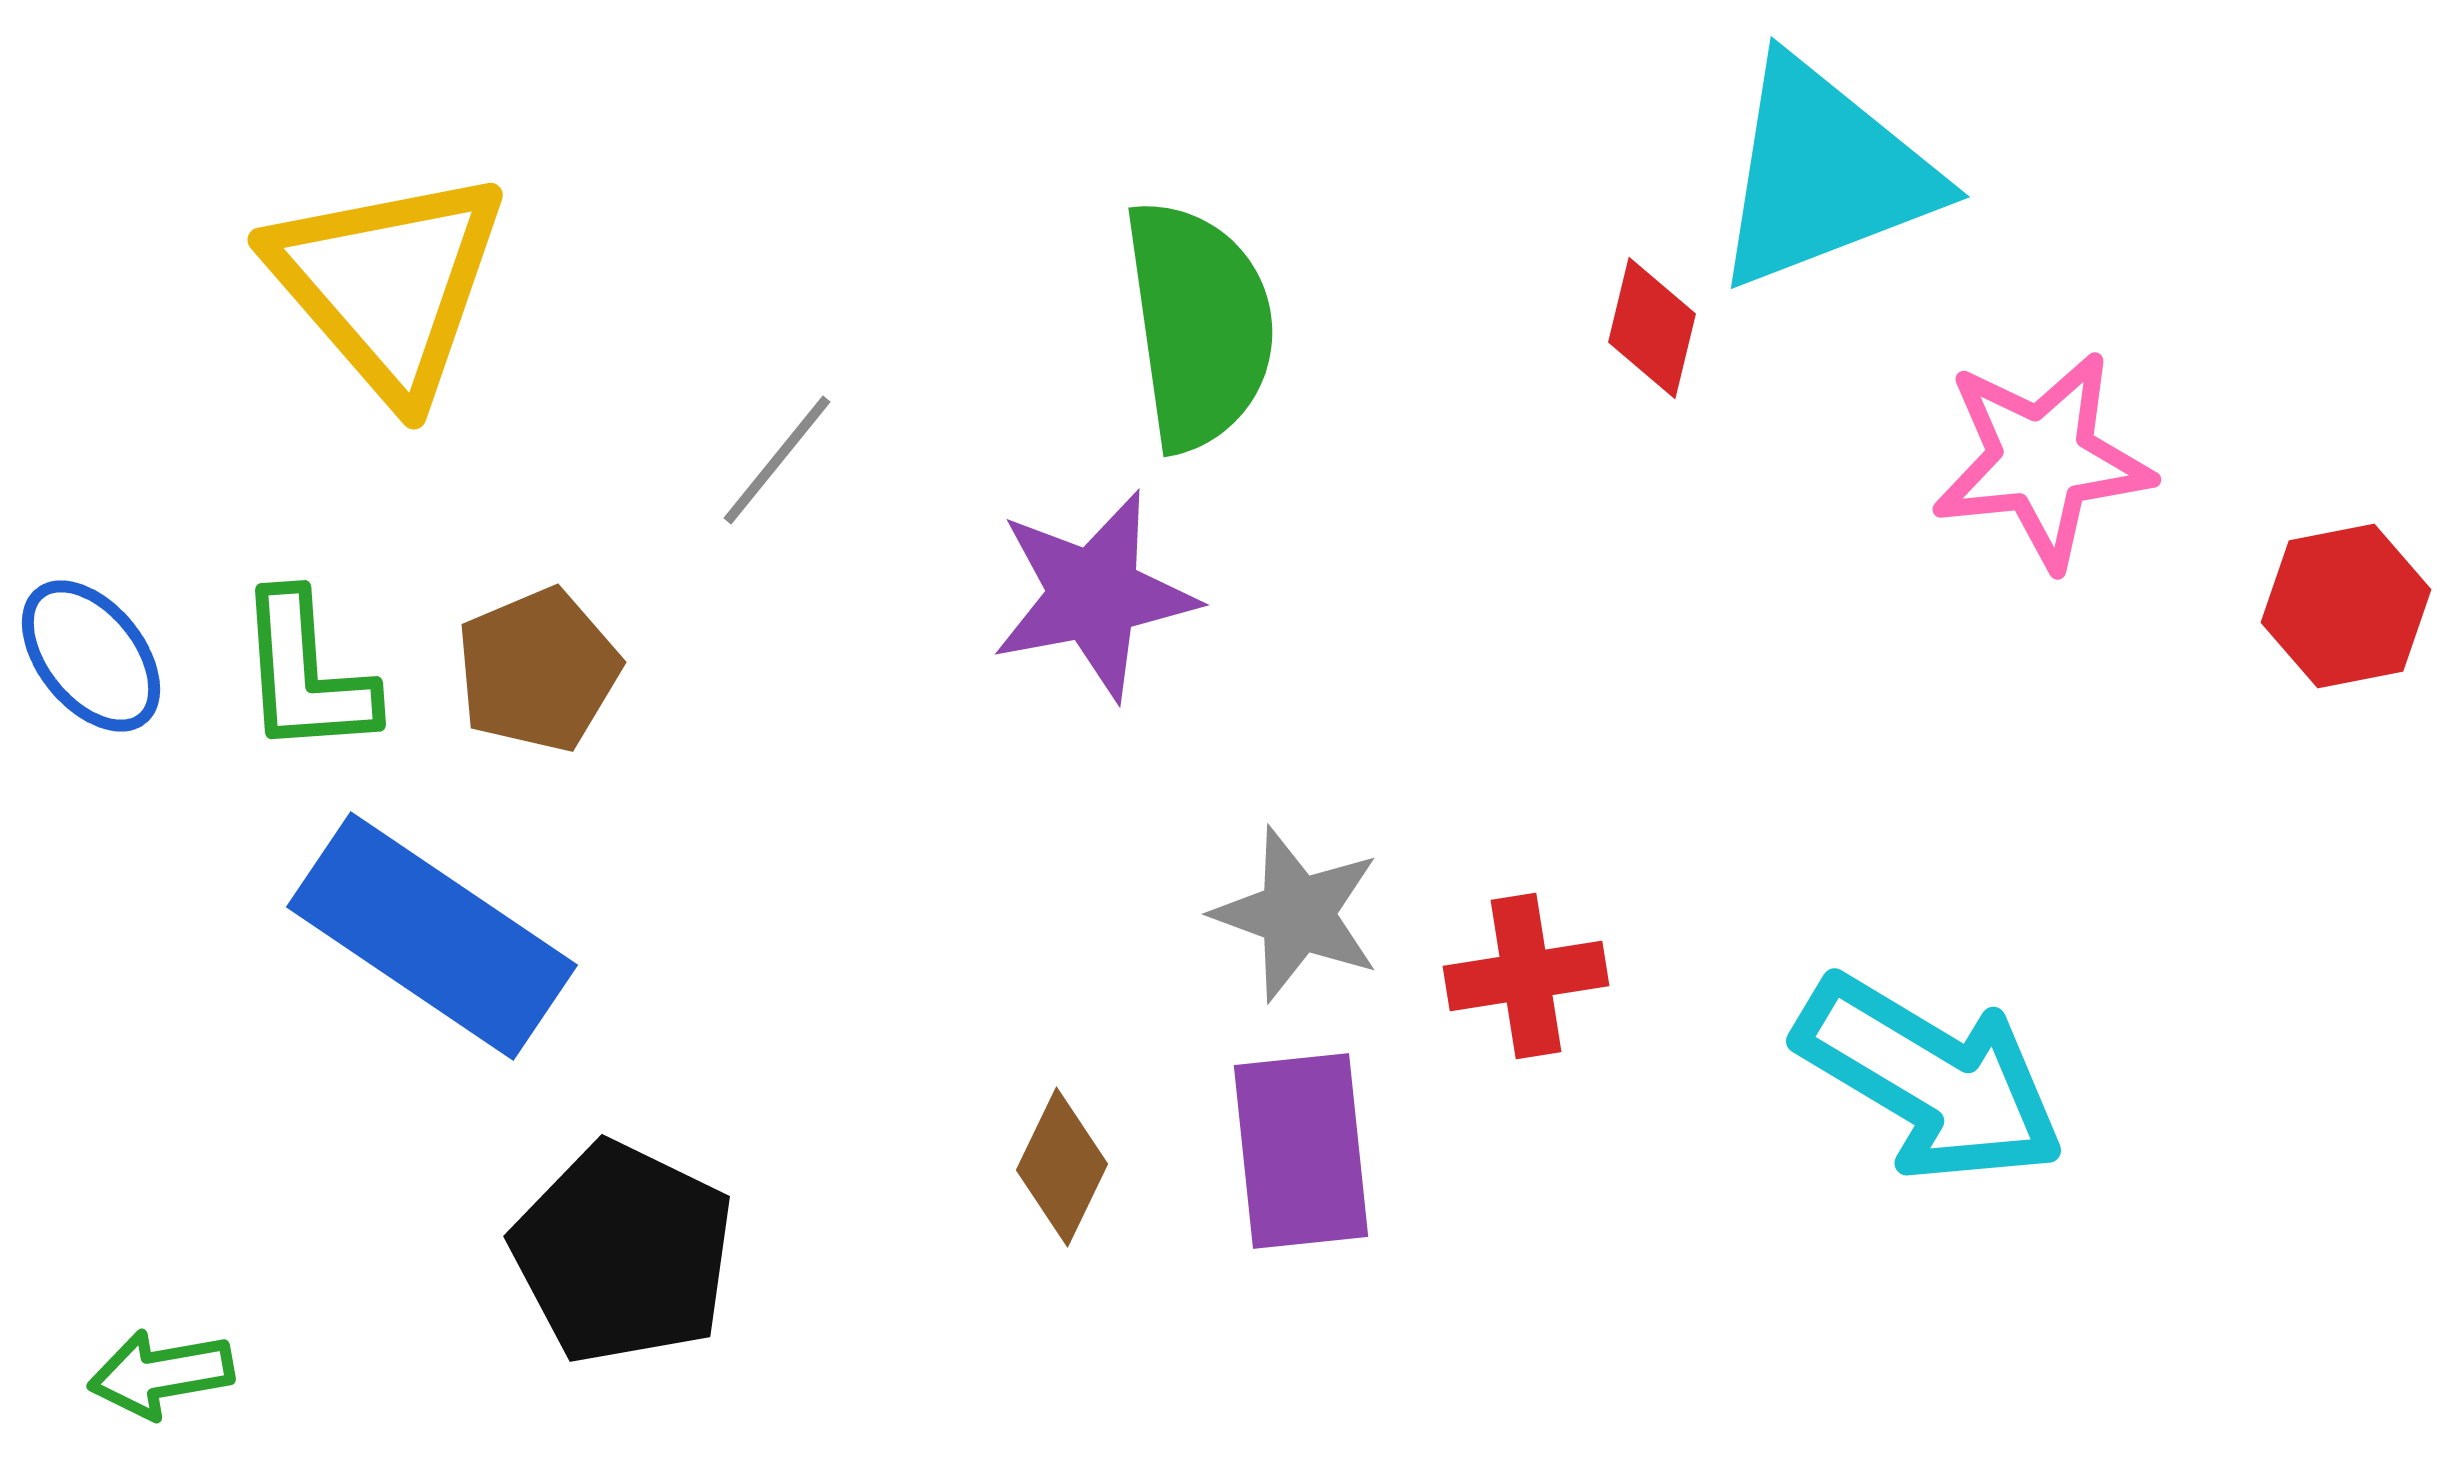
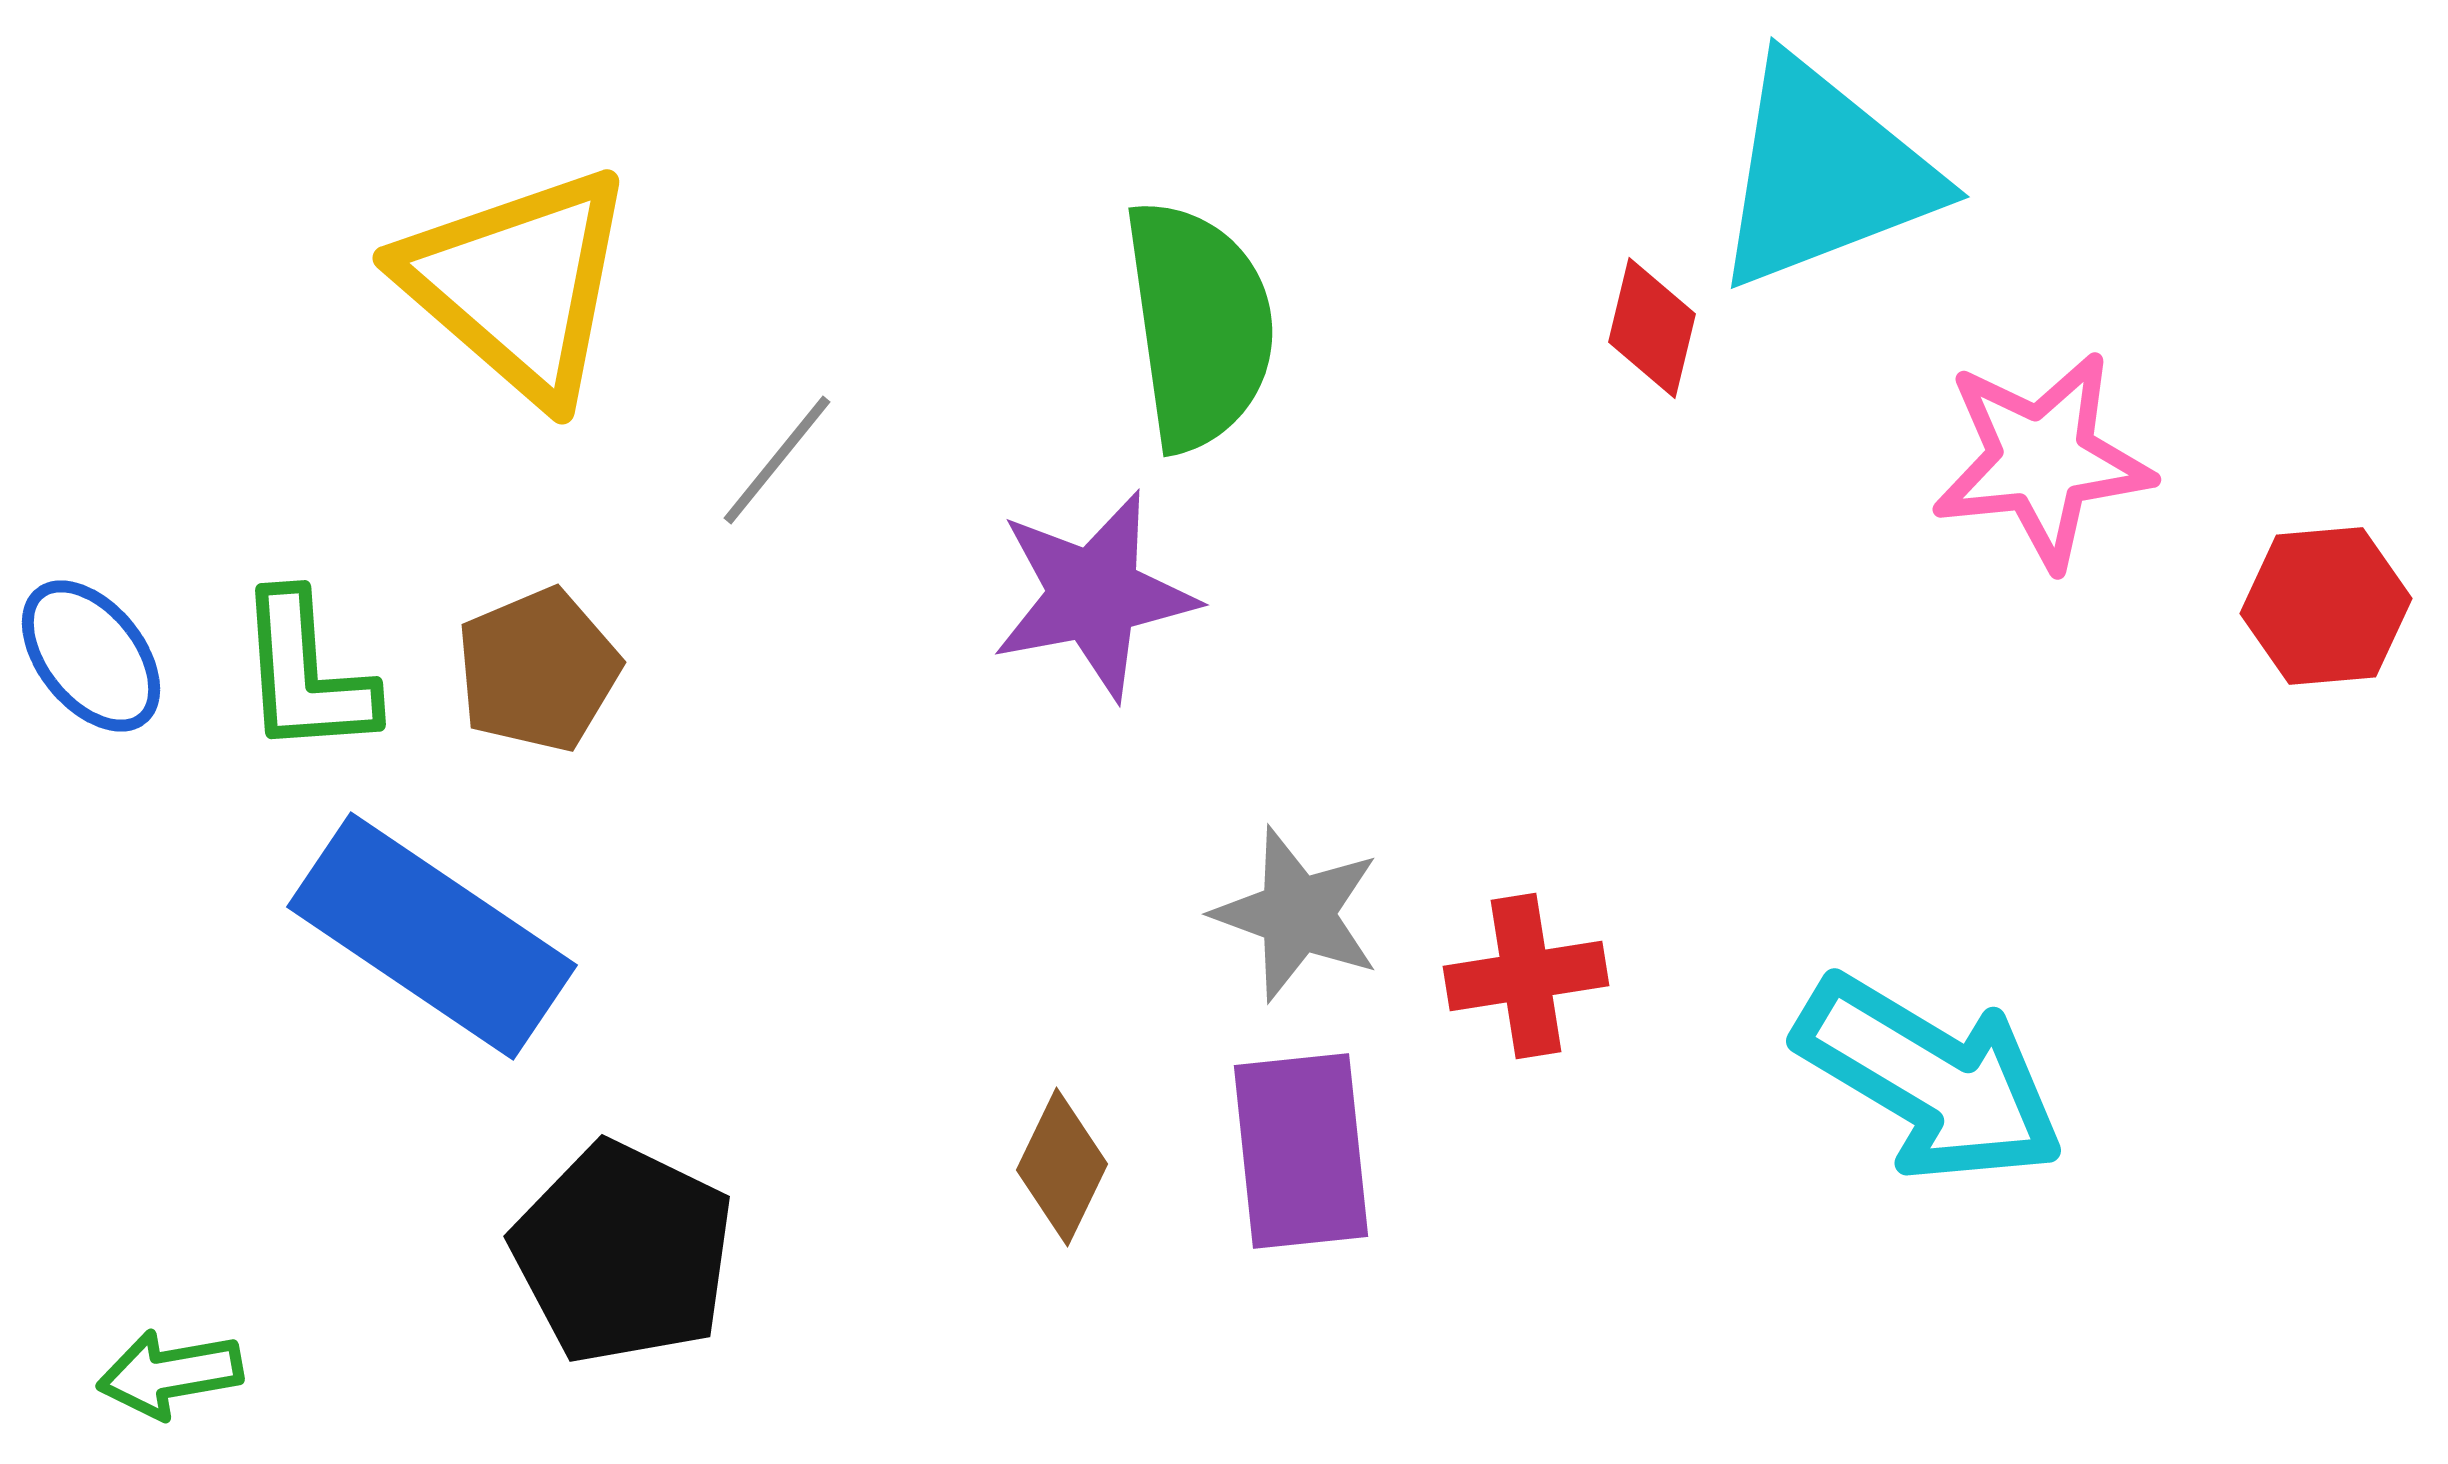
yellow triangle: moved 130 px right; rotated 8 degrees counterclockwise
red hexagon: moved 20 px left; rotated 6 degrees clockwise
green arrow: moved 9 px right
